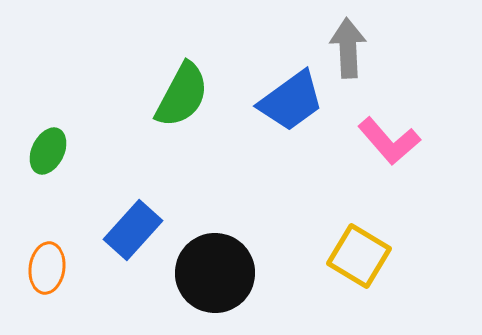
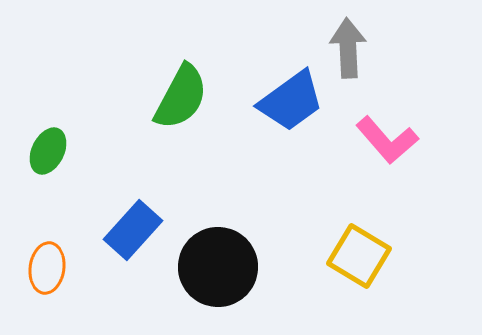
green semicircle: moved 1 px left, 2 px down
pink L-shape: moved 2 px left, 1 px up
black circle: moved 3 px right, 6 px up
